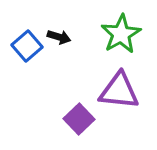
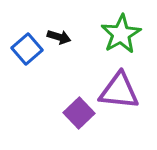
blue square: moved 3 px down
purple square: moved 6 px up
